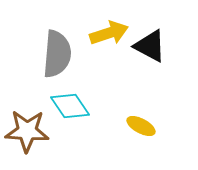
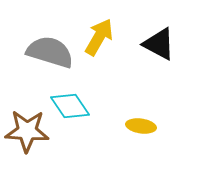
yellow arrow: moved 10 px left, 4 px down; rotated 42 degrees counterclockwise
black triangle: moved 9 px right, 2 px up
gray semicircle: moved 7 px left, 2 px up; rotated 78 degrees counterclockwise
yellow ellipse: rotated 20 degrees counterclockwise
